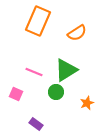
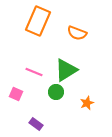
orange semicircle: rotated 54 degrees clockwise
